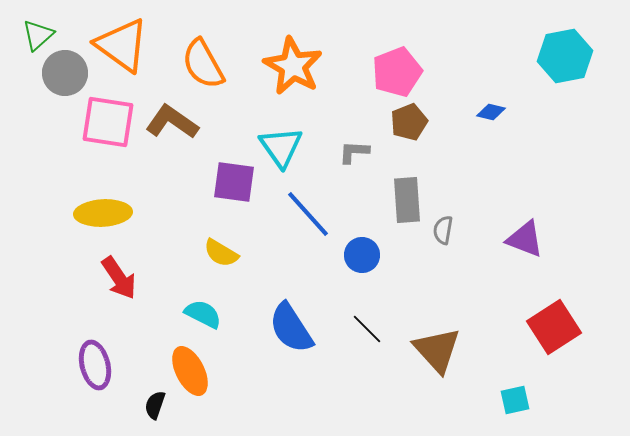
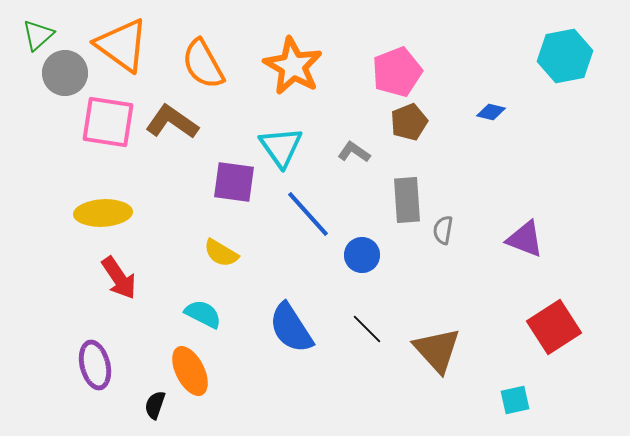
gray L-shape: rotated 32 degrees clockwise
